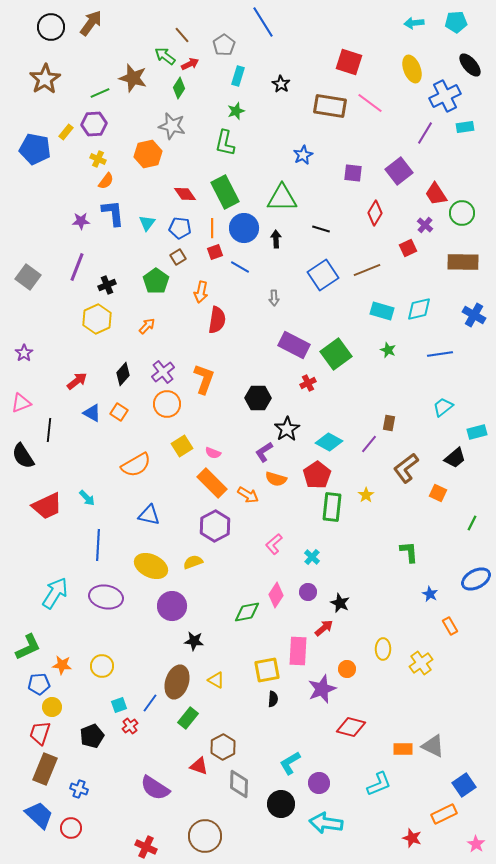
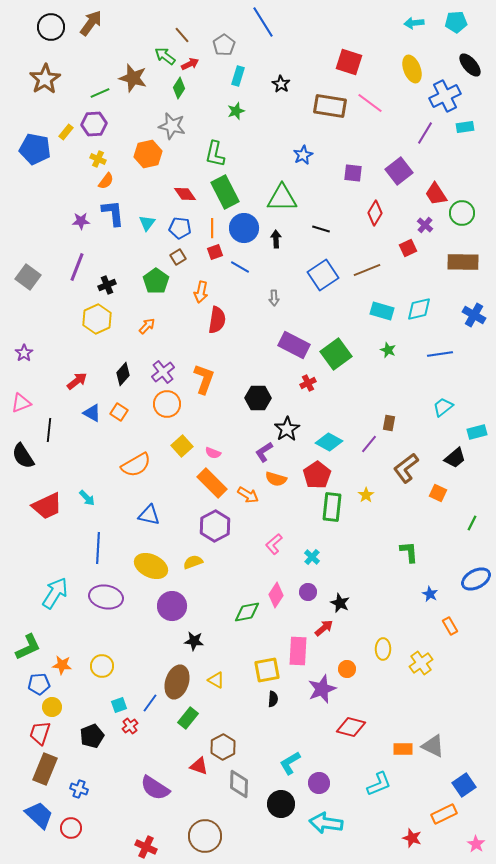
green L-shape at (225, 143): moved 10 px left, 11 px down
yellow square at (182, 446): rotated 10 degrees counterclockwise
blue line at (98, 545): moved 3 px down
